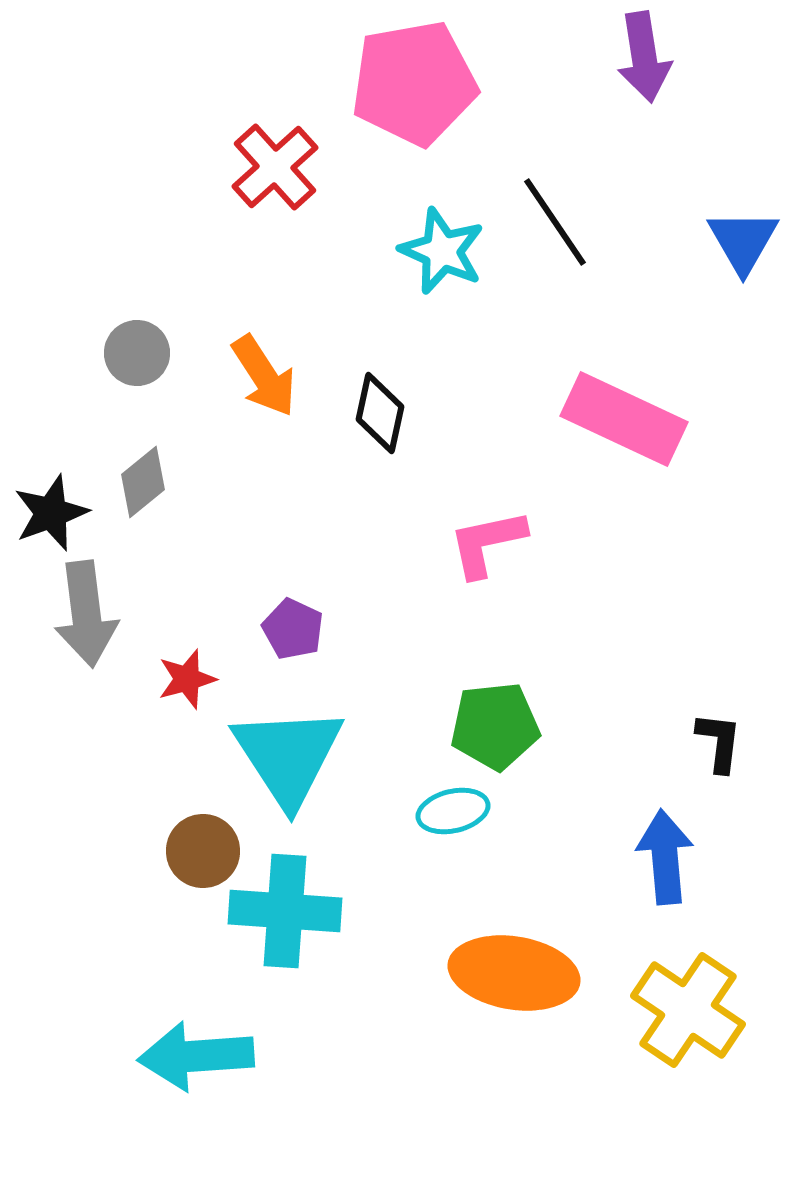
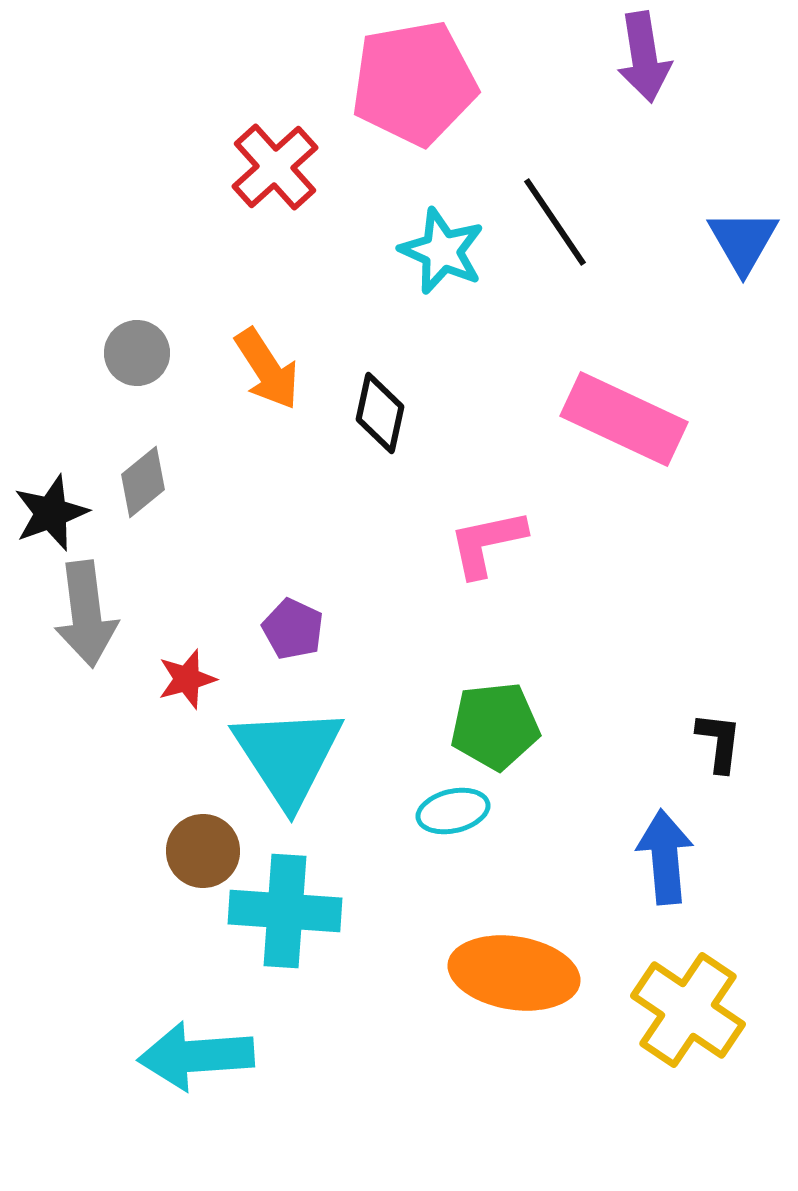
orange arrow: moved 3 px right, 7 px up
